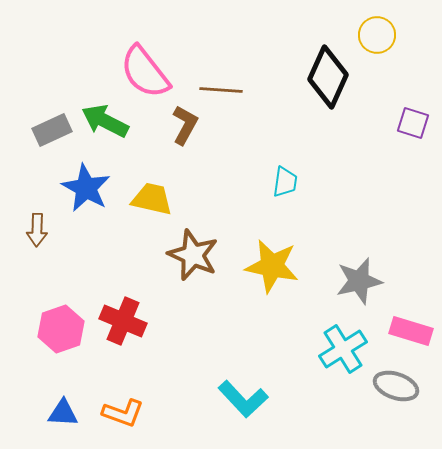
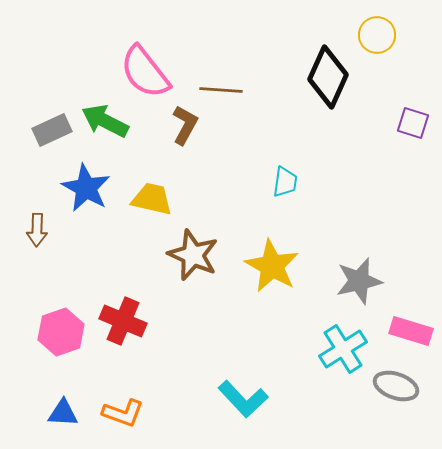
yellow star: rotated 18 degrees clockwise
pink hexagon: moved 3 px down
